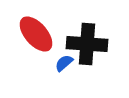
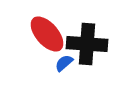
red ellipse: moved 11 px right
